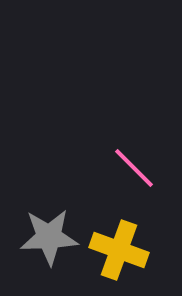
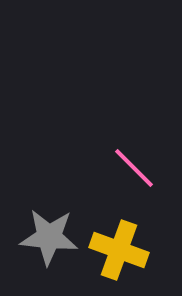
gray star: rotated 8 degrees clockwise
